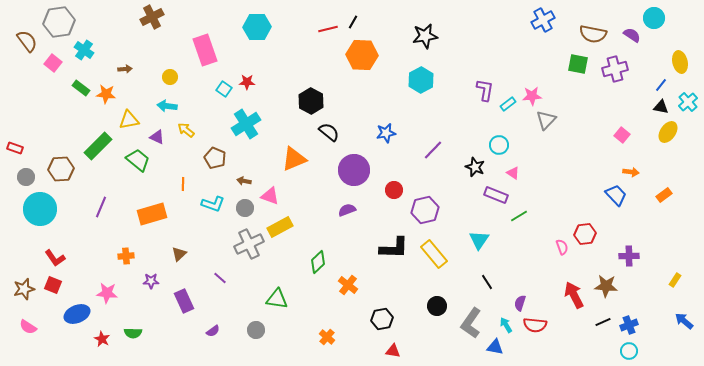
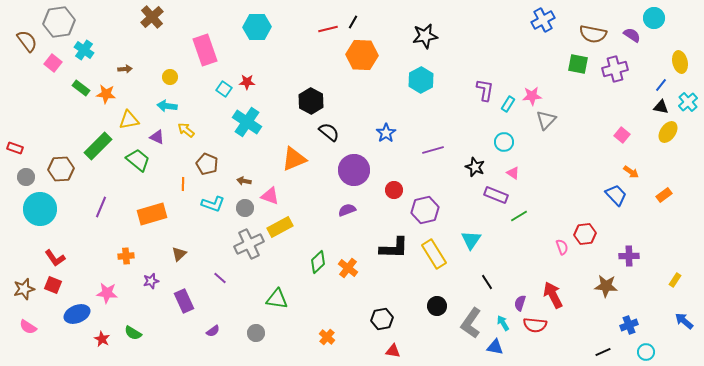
brown cross at (152, 17): rotated 15 degrees counterclockwise
cyan rectangle at (508, 104): rotated 21 degrees counterclockwise
cyan cross at (246, 124): moved 1 px right, 2 px up; rotated 24 degrees counterclockwise
blue star at (386, 133): rotated 24 degrees counterclockwise
cyan circle at (499, 145): moved 5 px right, 3 px up
purple line at (433, 150): rotated 30 degrees clockwise
brown pentagon at (215, 158): moved 8 px left, 6 px down
orange arrow at (631, 172): rotated 28 degrees clockwise
cyan triangle at (479, 240): moved 8 px left
yellow rectangle at (434, 254): rotated 8 degrees clockwise
purple star at (151, 281): rotated 14 degrees counterclockwise
orange cross at (348, 285): moved 17 px up
red arrow at (574, 295): moved 21 px left
black line at (603, 322): moved 30 px down
cyan arrow at (506, 325): moved 3 px left, 2 px up
gray circle at (256, 330): moved 3 px down
green semicircle at (133, 333): rotated 30 degrees clockwise
cyan circle at (629, 351): moved 17 px right, 1 px down
